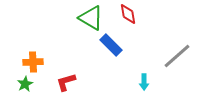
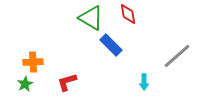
red L-shape: moved 1 px right
